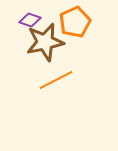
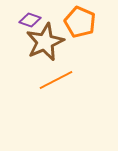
orange pentagon: moved 5 px right; rotated 24 degrees counterclockwise
brown star: rotated 12 degrees counterclockwise
